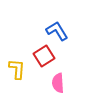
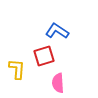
blue L-shape: rotated 25 degrees counterclockwise
red square: rotated 15 degrees clockwise
